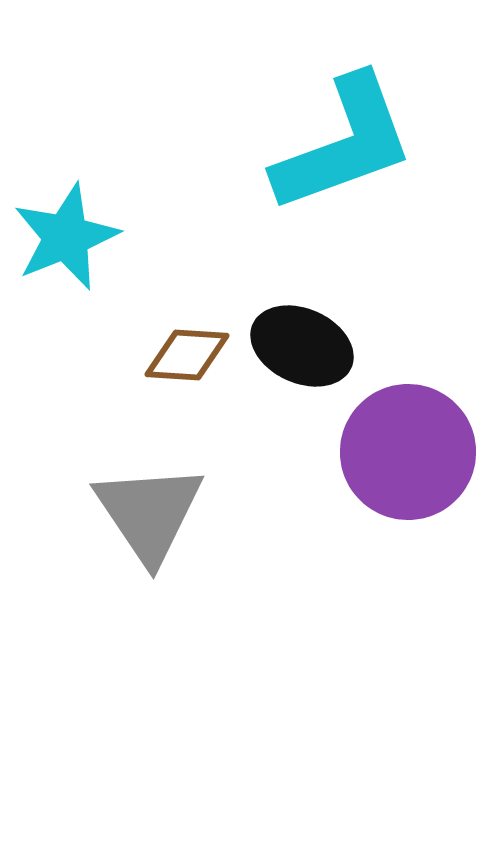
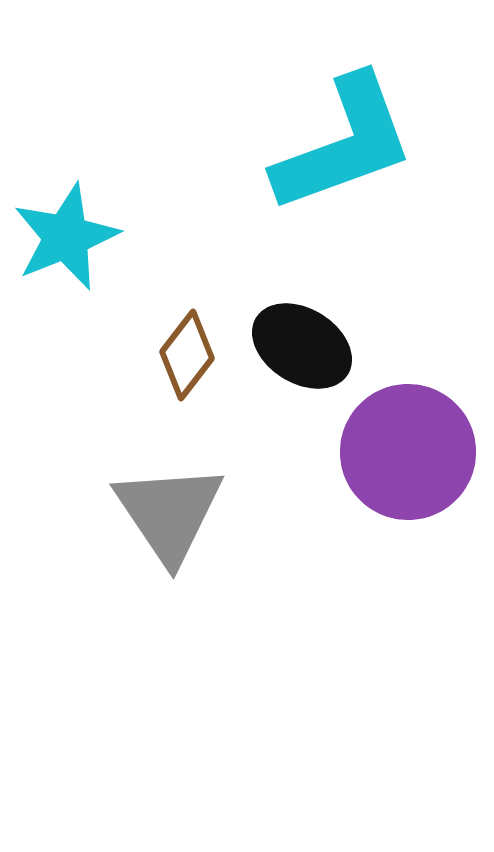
black ellipse: rotated 8 degrees clockwise
brown diamond: rotated 56 degrees counterclockwise
gray triangle: moved 20 px right
